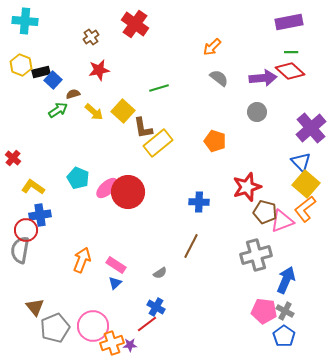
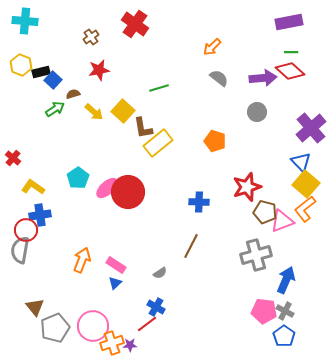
green arrow at (58, 110): moved 3 px left, 1 px up
cyan pentagon at (78, 178): rotated 15 degrees clockwise
